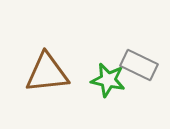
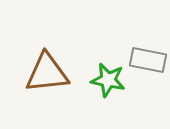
gray rectangle: moved 9 px right, 5 px up; rotated 15 degrees counterclockwise
